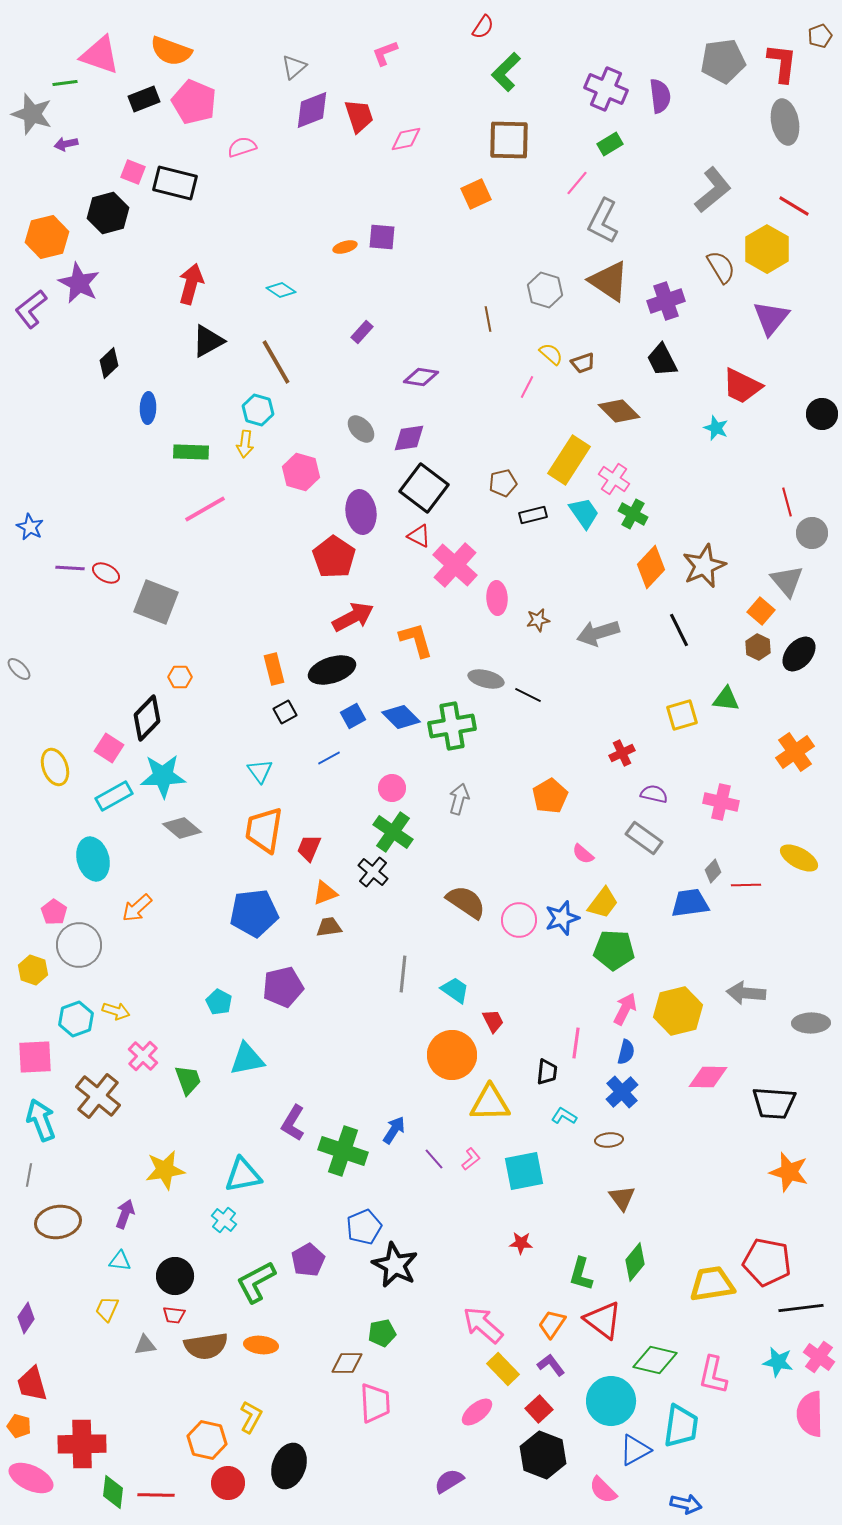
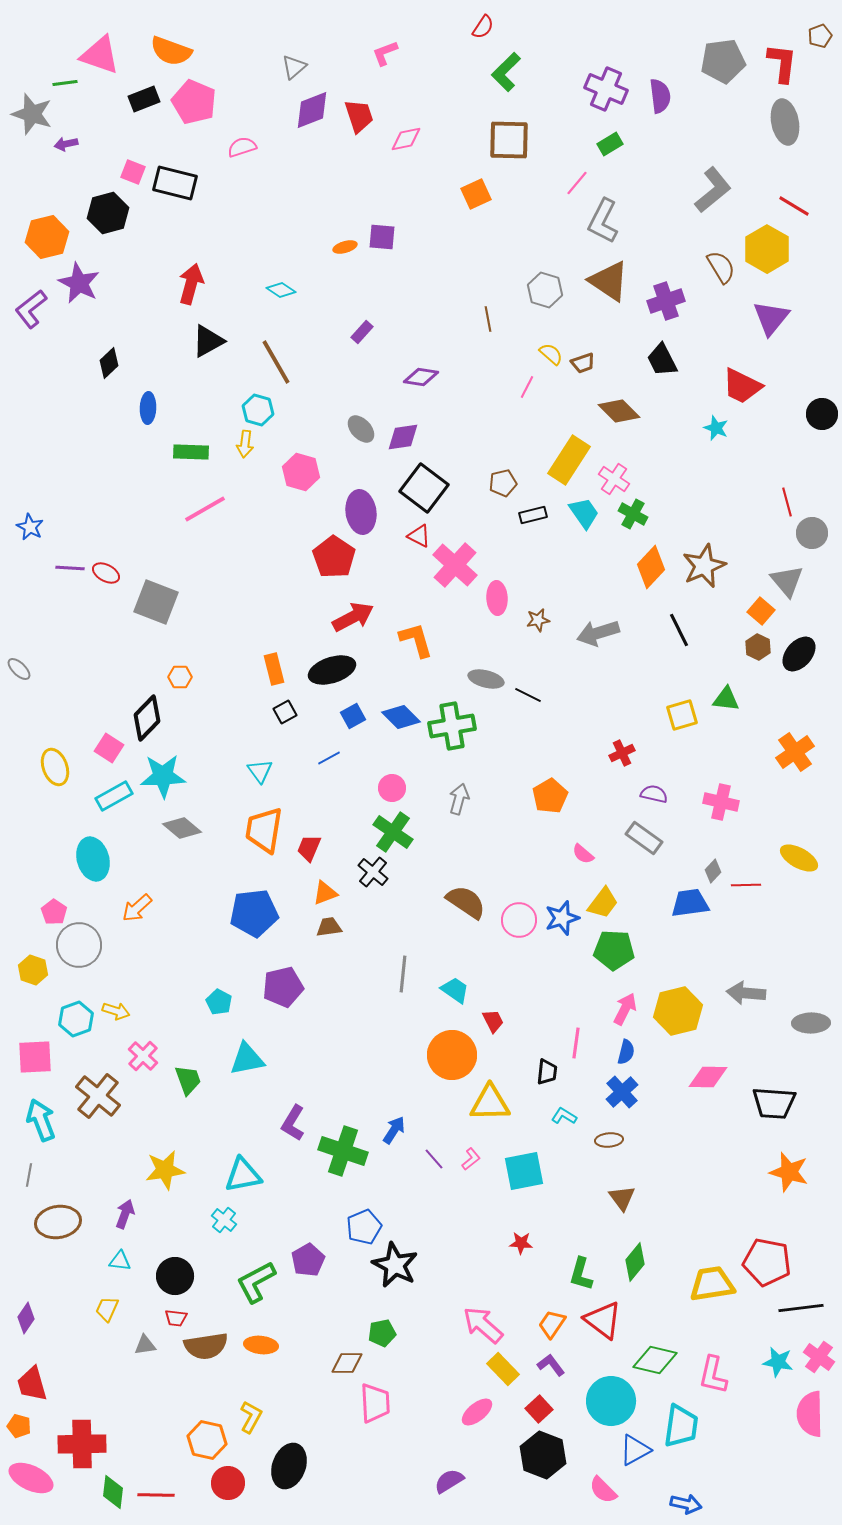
purple diamond at (409, 438): moved 6 px left, 1 px up
red trapezoid at (174, 1315): moved 2 px right, 3 px down
